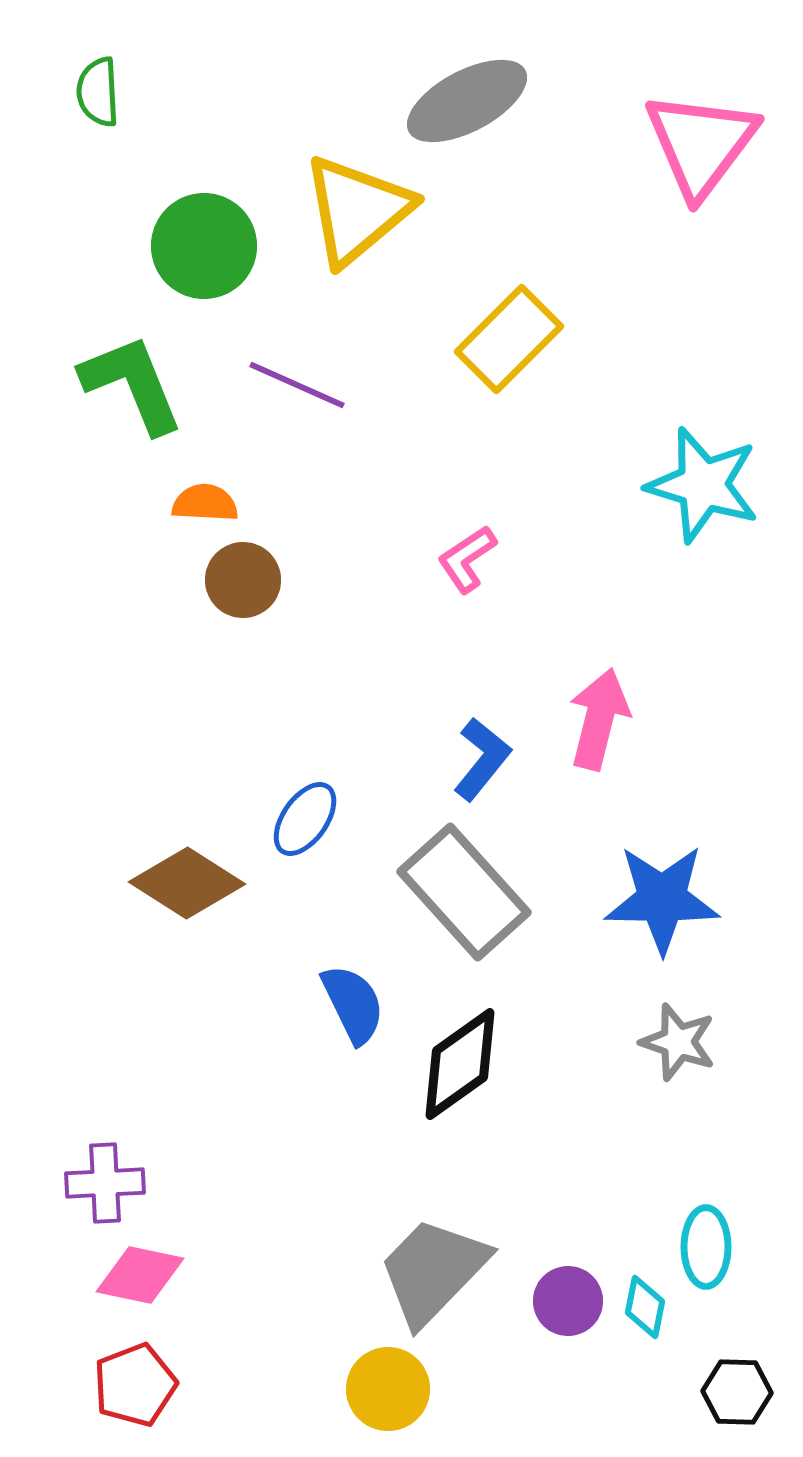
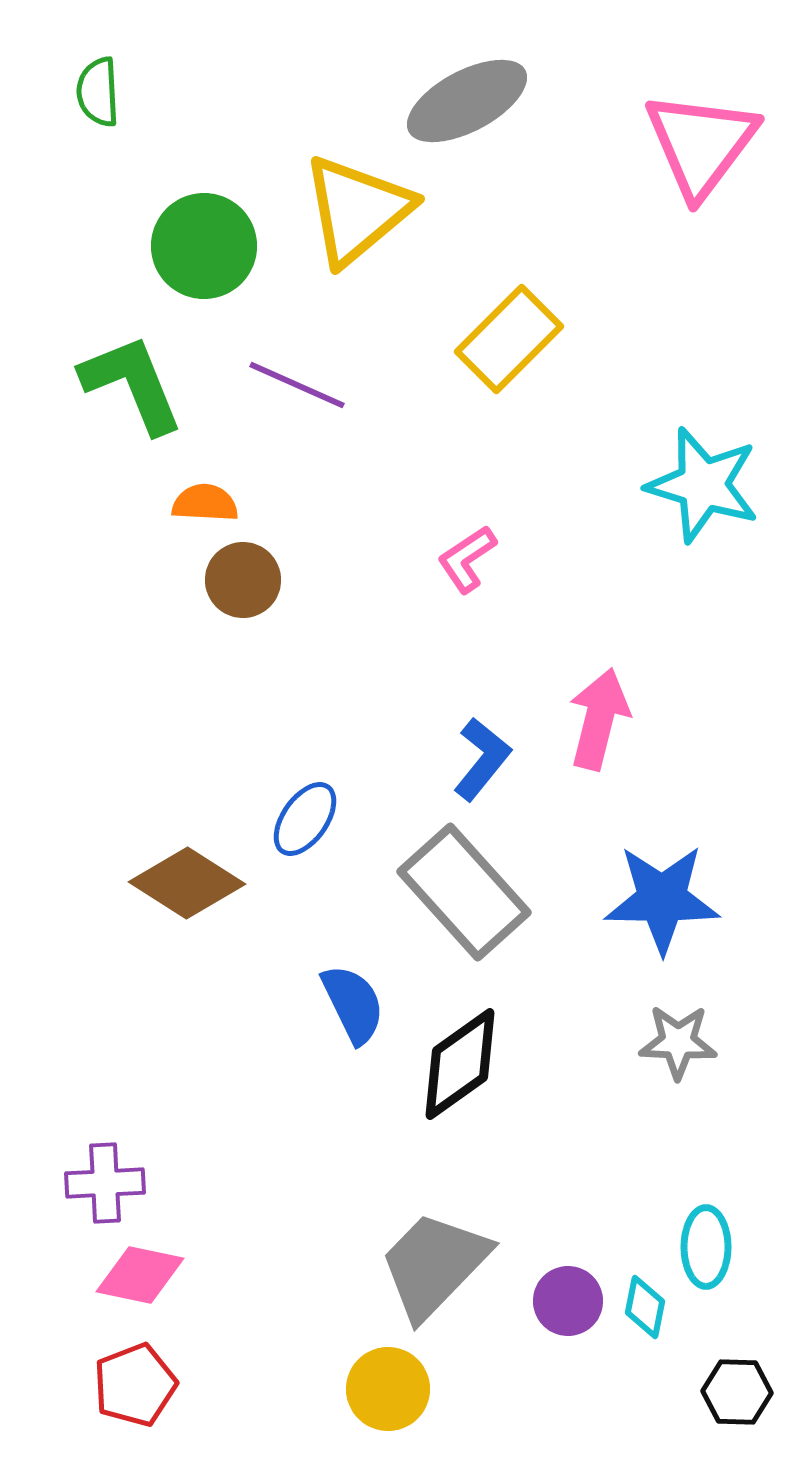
gray star: rotated 16 degrees counterclockwise
gray trapezoid: moved 1 px right, 6 px up
